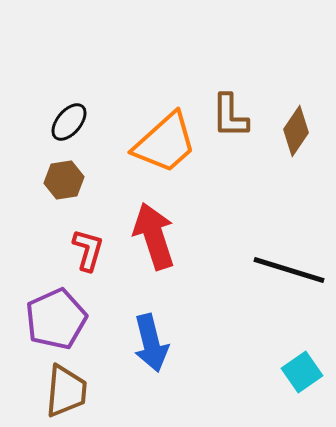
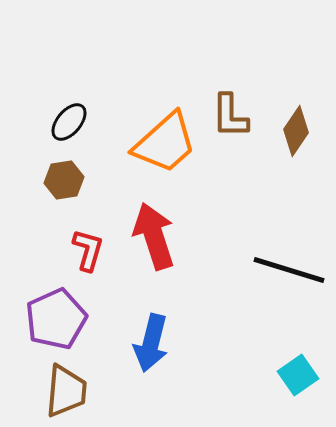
blue arrow: rotated 28 degrees clockwise
cyan square: moved 4 px left, 3 px down
